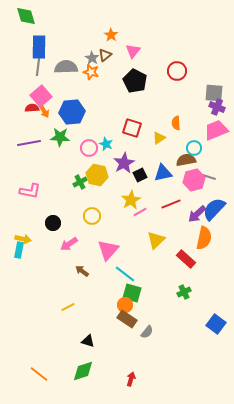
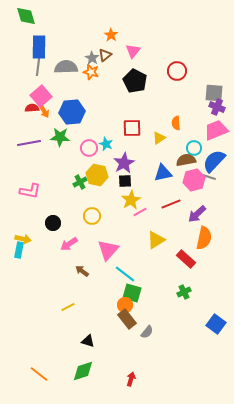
red square at (132, 128): rotated 18 degrees counterclockwise
black square at (140, 175): moved 15 px left, 6 px down; rotated 24 degrees clockwise
blue semicircle at (214, 209): moved 48 px up
yellow triangle at (156, 240): rotated 12 degrees clockwise
brown rectangle at (127, 319): rotated 18 degrees clockwise
